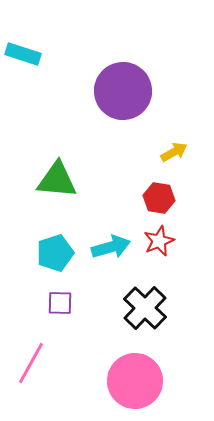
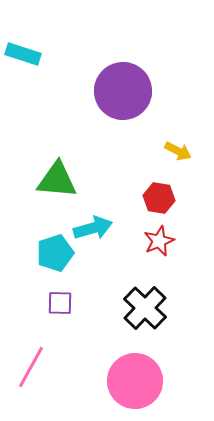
yellow arrow: moved 4 px right, 1 px up; rotated 56 degrees clockwise
cyan arrow: moved 18 px left, 19 px up
pink line: moved 4 px down
